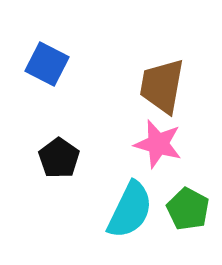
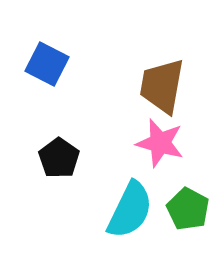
pink star: moved 2 px right, 1 px up
